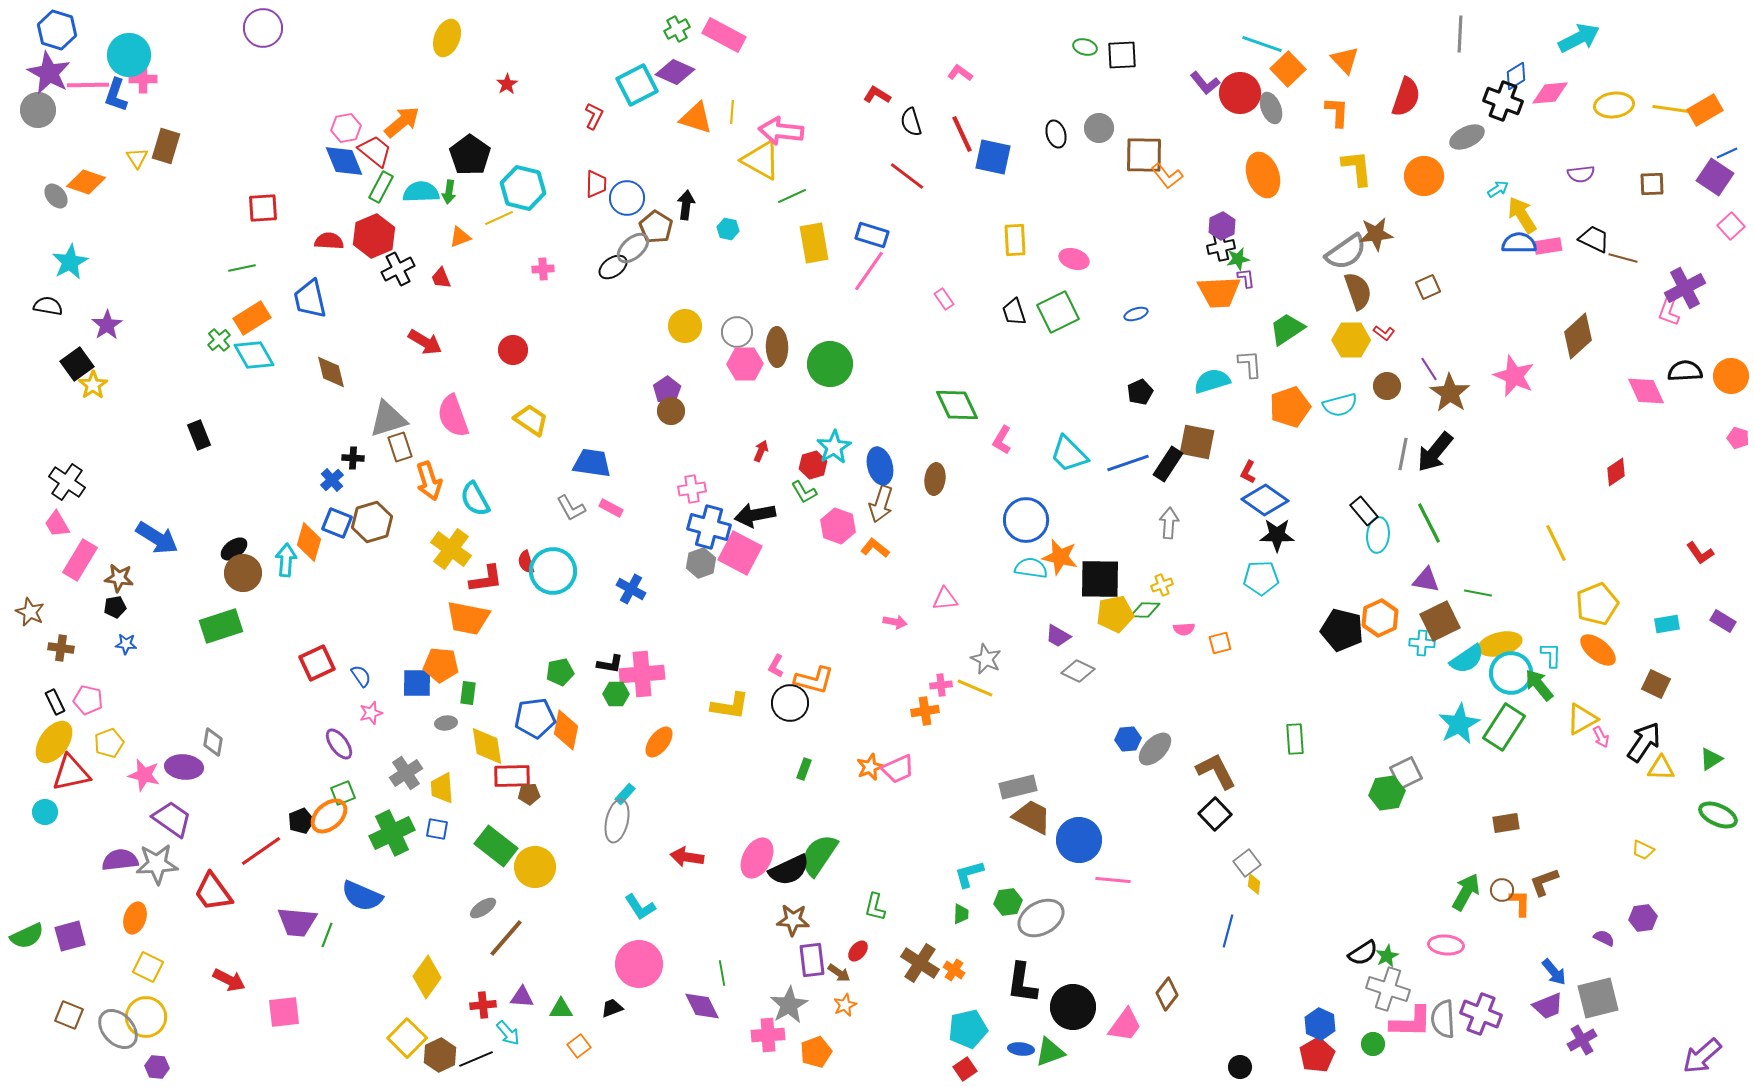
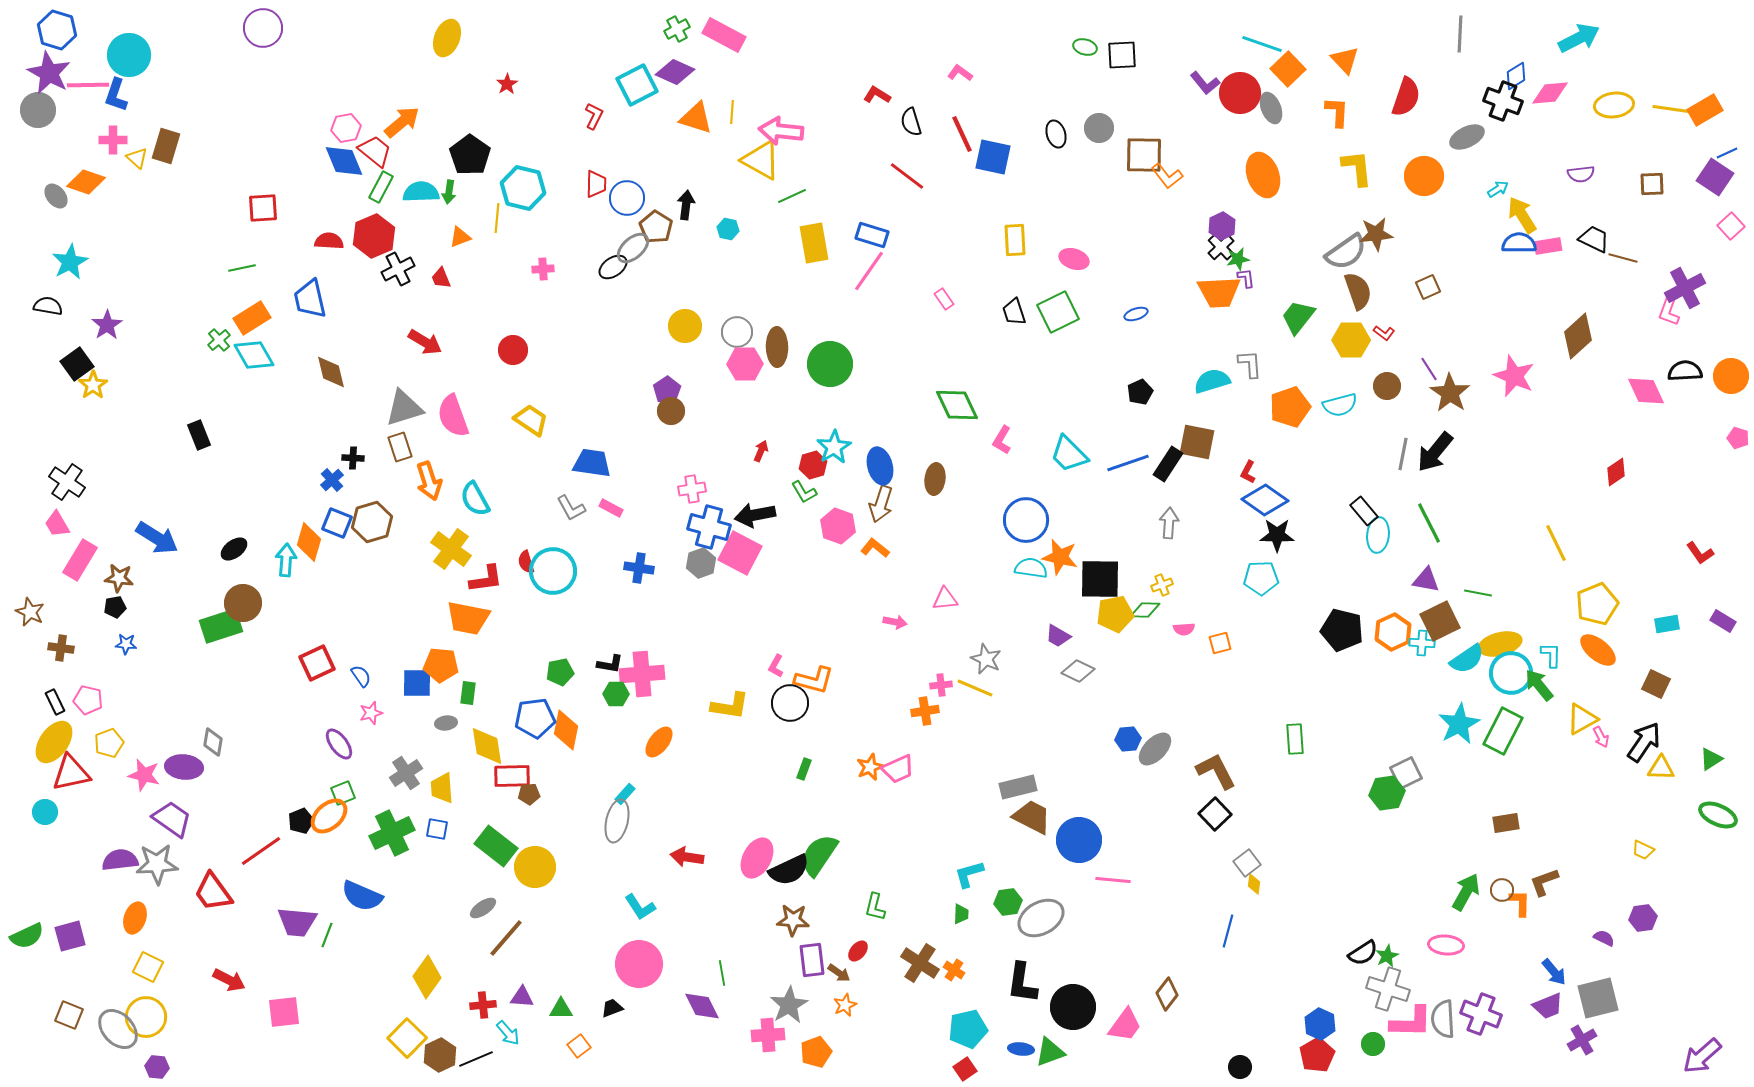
pink cross at (143, 79): moved 30 px left, 61 px down
yellow triangle at (137, 158): rotated 15 degrees counterclockwise
yellow line at (499, 218): moved 2 px left; rotated 60 degrees counterclockwise
black cross at (1221, 247): rotated 32 degrees counterclockwise
green trapezoid at (1287, 329): moved 11 px right, 12 px up; rotated 18 degrees counterclockwise
gray triangle at (388, 419): moved 16 px right, 11 px up
brown circle at (243, 573): moved 30 px down
blue cross at (631, 589): moved 8 px right, 21 px up; rotated 20 degrees counterclockwise
orange hexagon at (1380, 618): moved 13 px right, 14 px down
green rectangle at (1504, 727): moved 1 px left, 4 px down; rotated 6 degrees counterclockwise
